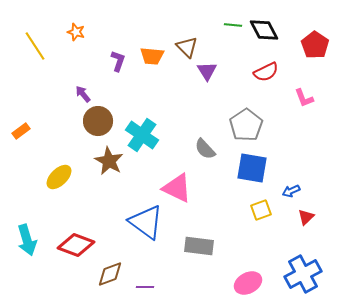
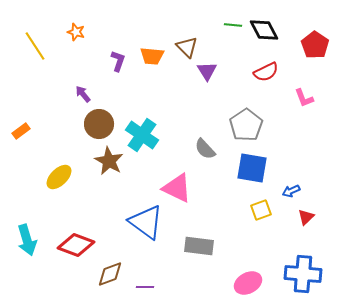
brown circle: moved 1 px right, 3 px down
blue cross: rotated 33 degrees clockwise
